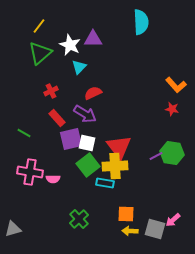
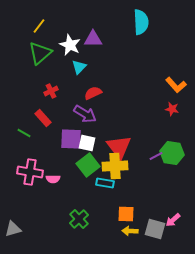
red rectangle: moved 14 px left
purple square: rotated 15 degrees clockwise
